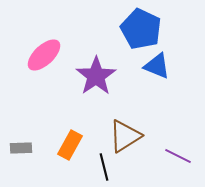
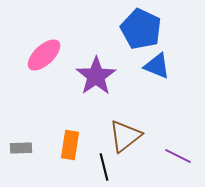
brown triangle: rotated 6 degrees counterclockwise
orange rectangle: rotated 20 degrees counterclockwise
